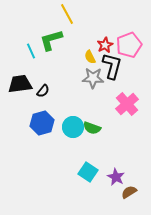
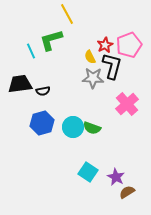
black semicircle: rotated 40 degrees clockwise
brown semicircle: moved 2 px left
